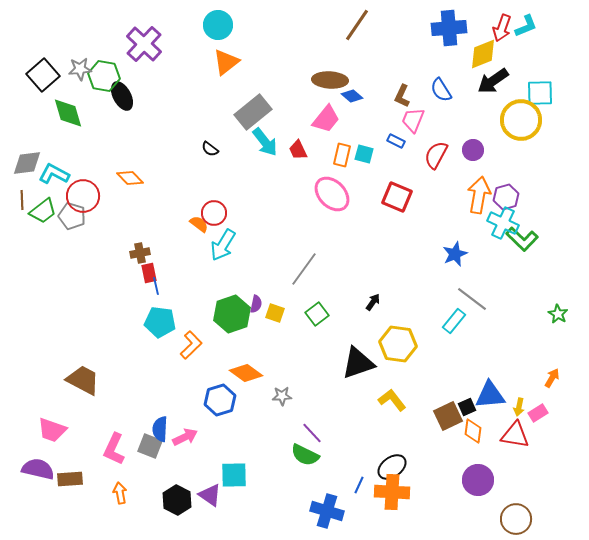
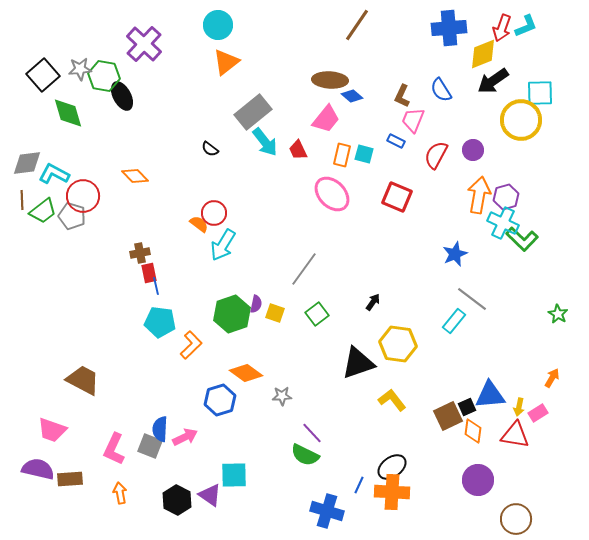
orange diamond at (130, 178): moved 5 px right, 2 px up
